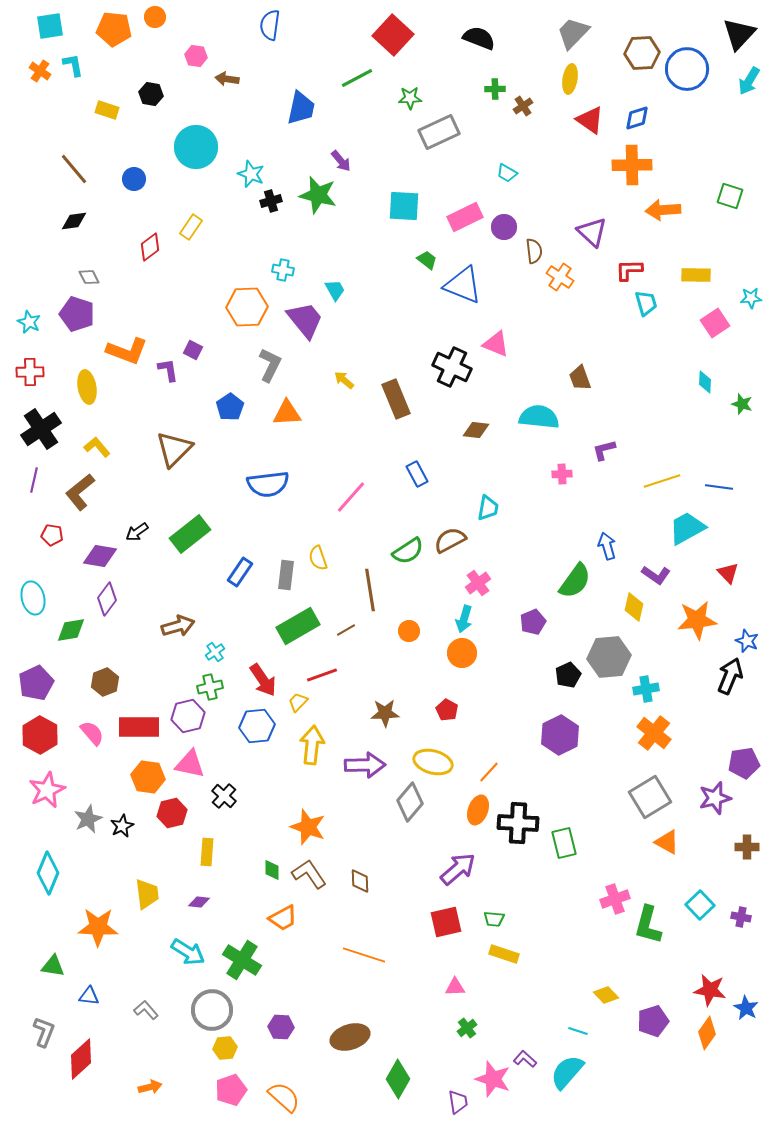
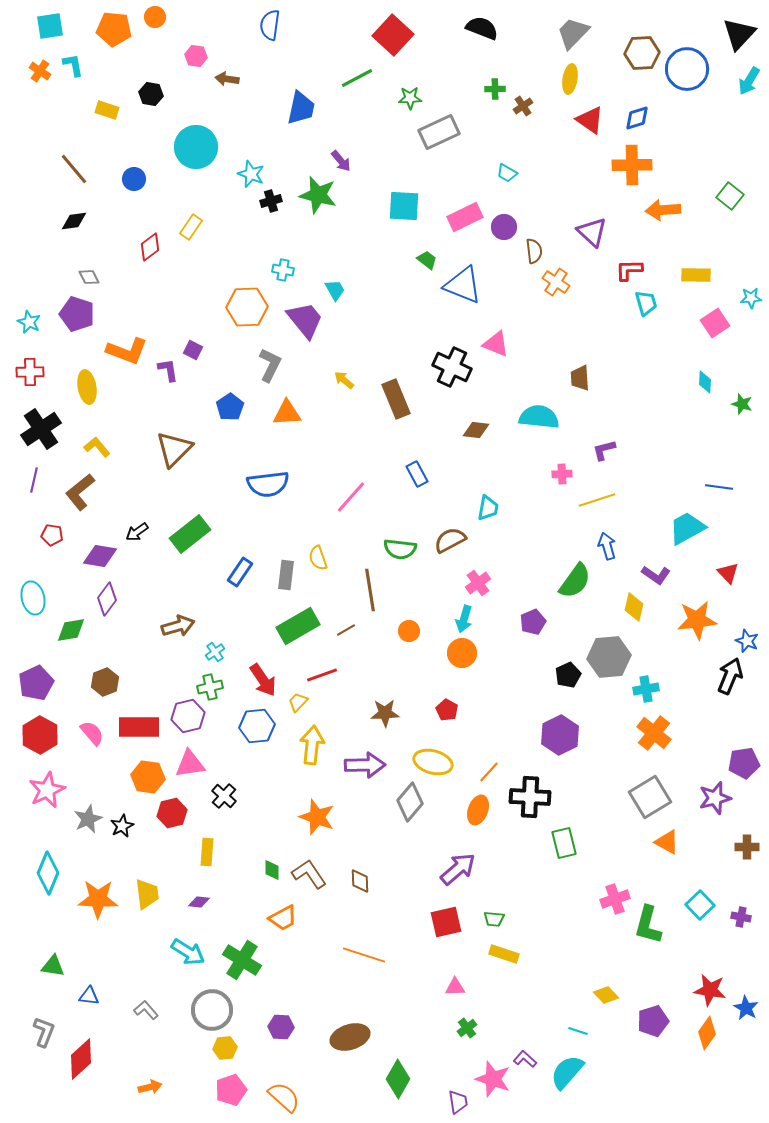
black semicircle at (479, 38): moved 3 px right, 10 px up
green square at (730, 196): rotated 20 degrees clockwise
orange cross at (560, 277): moved 4 px left, 5 px down
brown trapezoid at (580, 378): rotated 16 degrees clockwise
yellow line at (662, 481): moved 65 px left, 19 px down
green semicircle at (408, 551): moved 8 px left, 2 px up; rotated 40 degrees clockwise
pink triangle at (190, 764): rotated 20 degrees counterclockwise
black cross at (518, 823): moved 12 px right, 26 px up
orange star at (308, 827): moved 9 px right, 10 px up
orange star at (98, 927): moved 28 px up
